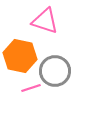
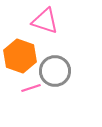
orange hexagon: rotated 8 degrees clockwise
